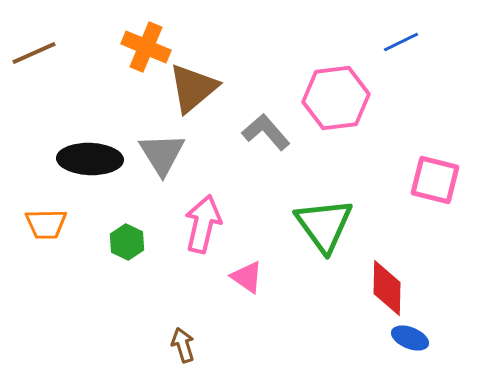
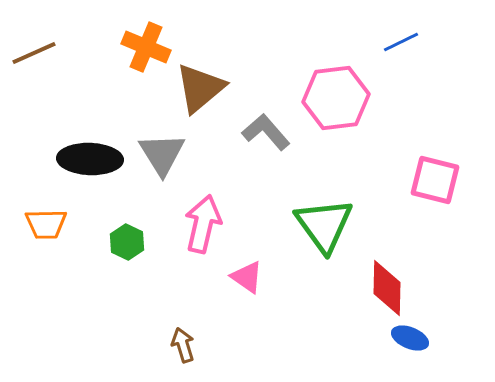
brown triangle: moved 7 px right
